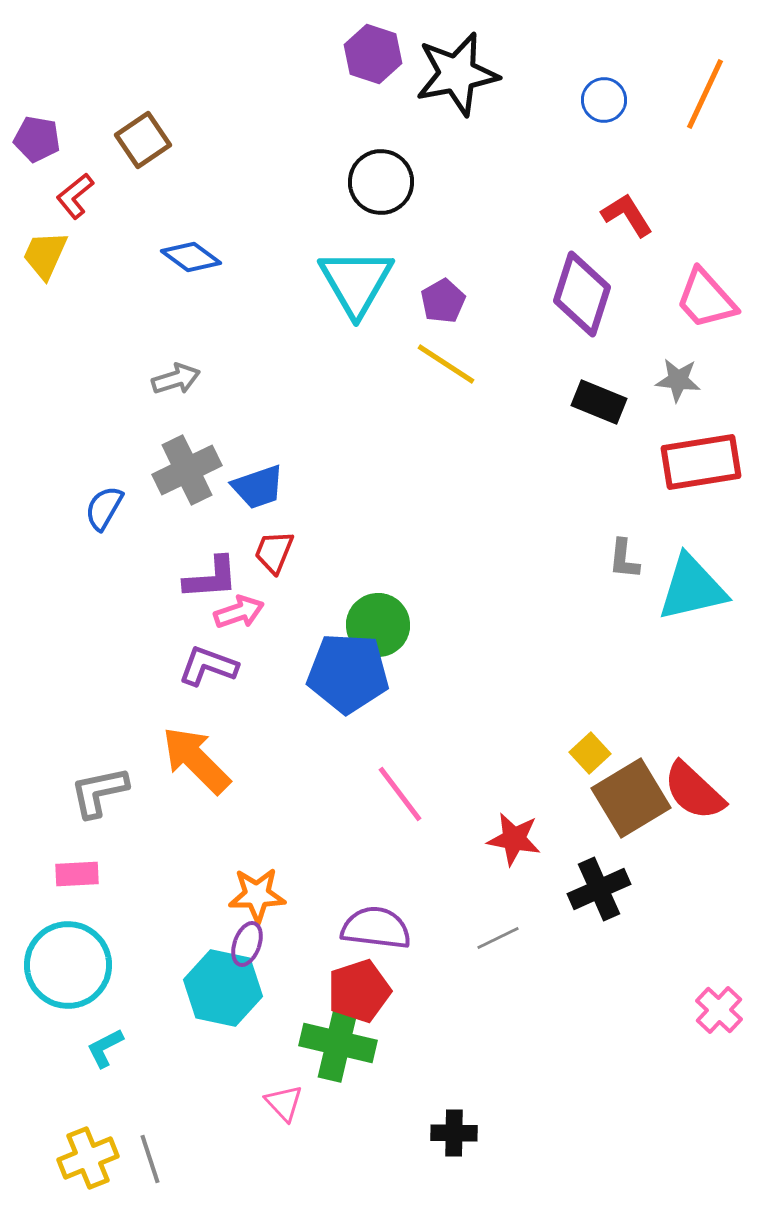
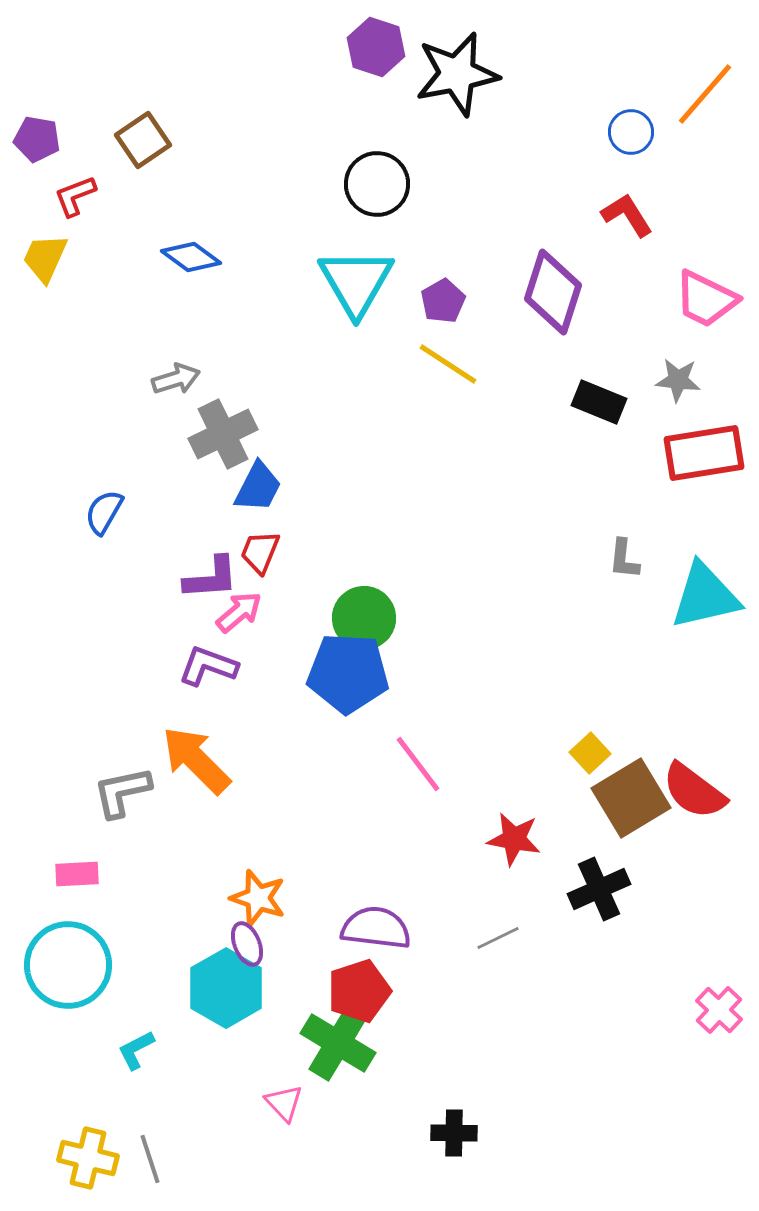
purple hexagon at (373, 54): moved 3 px right, 7 px up
orange line at (705, 94): rotated 16 degrees clockwise
blue circle at (604, 100): moved 27 px right, 32 px down
black circle at (381, 182): moved 4 px left, 2 px down
red L-shape at (75, 196): rotated 18 degrees clockwise
yellow trapezoid at (45, 255): moved 3 px down
purple diamond at (582, 294): moved 29 px left, 2 px up
pink trapezoid at (706, 299): rotated 22 degrees counterclockwise
yellow line at (446, 364): moved 2 px right
red rectangle at (701, 462): moved 3 px right, 9 px up
gray cross at (187, 470): moved 36 px right, 36 px up
blue trapezoid at (258, 487): rotated 44 degrees counterclockwise
blue semicircle at (104, 508): moved 4 px down
red trapezoid at (274, 552): moved 14 px left
cyan triangle at (692, 588): moved 13 px right, 8 px down
pink arrow at (239, 612): rotated 21 degrees counterclockwise
green circle at (378, 625): moved 14 px left, 7 px up
red semicircle at (694, 791): rotated 6 degrees counterclockwise
gray L-shape at (99, 792): moved 23 px right
pink line at (400, 794): moved 18 px right, 30 px up
orange star at (257, 895): moved 1 px right, 3 px down; rotated 20 degrees clockwise
purple ellipse at (247, 944): rotated 42 degrees counterclockwise
cyan hexagon at (223, 988): moved 3 px right; rotated 18 degrees clockwise
green cross at (338, 1043): rotated 18 degrees clockwise
cyan L-shape at (105, 1048): moved 31 px right, 2 px down
yellow cross at (88, 1158): rotated 36 degrees clockwise
